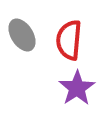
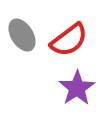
red semicircle: rotated 132 degrees counterclockwise
